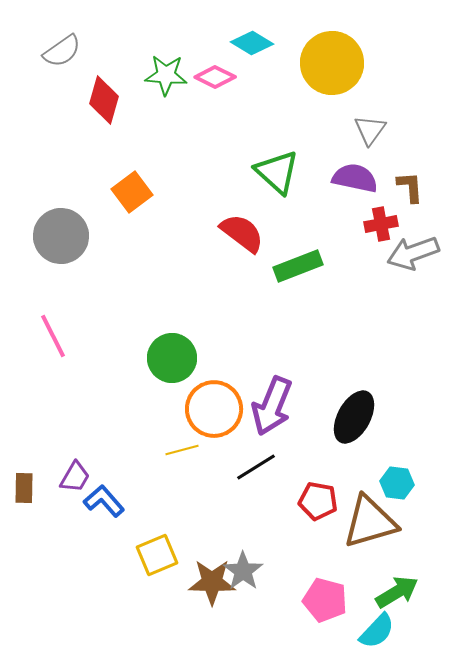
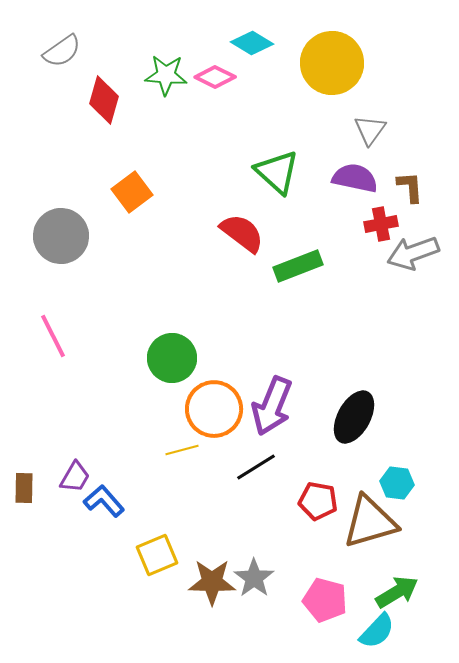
gray star: moved 11 px right, 7 px down
